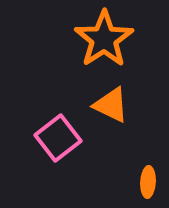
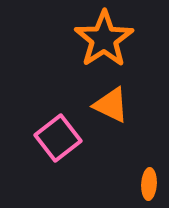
orange ellipse: moved 1 px right, 2 px down
